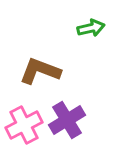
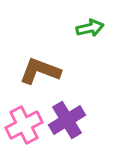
green arrow: moved 1 px left
